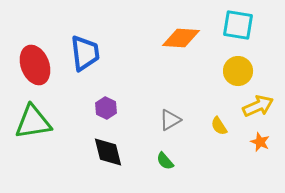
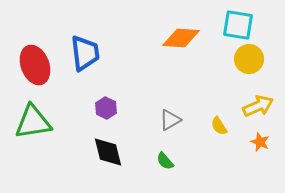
yellow circle: moved 11 px right, 12 px up
